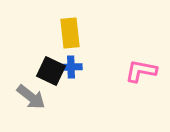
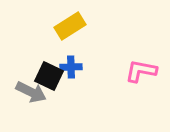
yellow rectangle: moved 7 px up; rotated 64 degrees clockwise
black square: moved 2 px left, 5 px down
gray arrow: moved 5 px up; rotated 12 degrees counterclockwise
